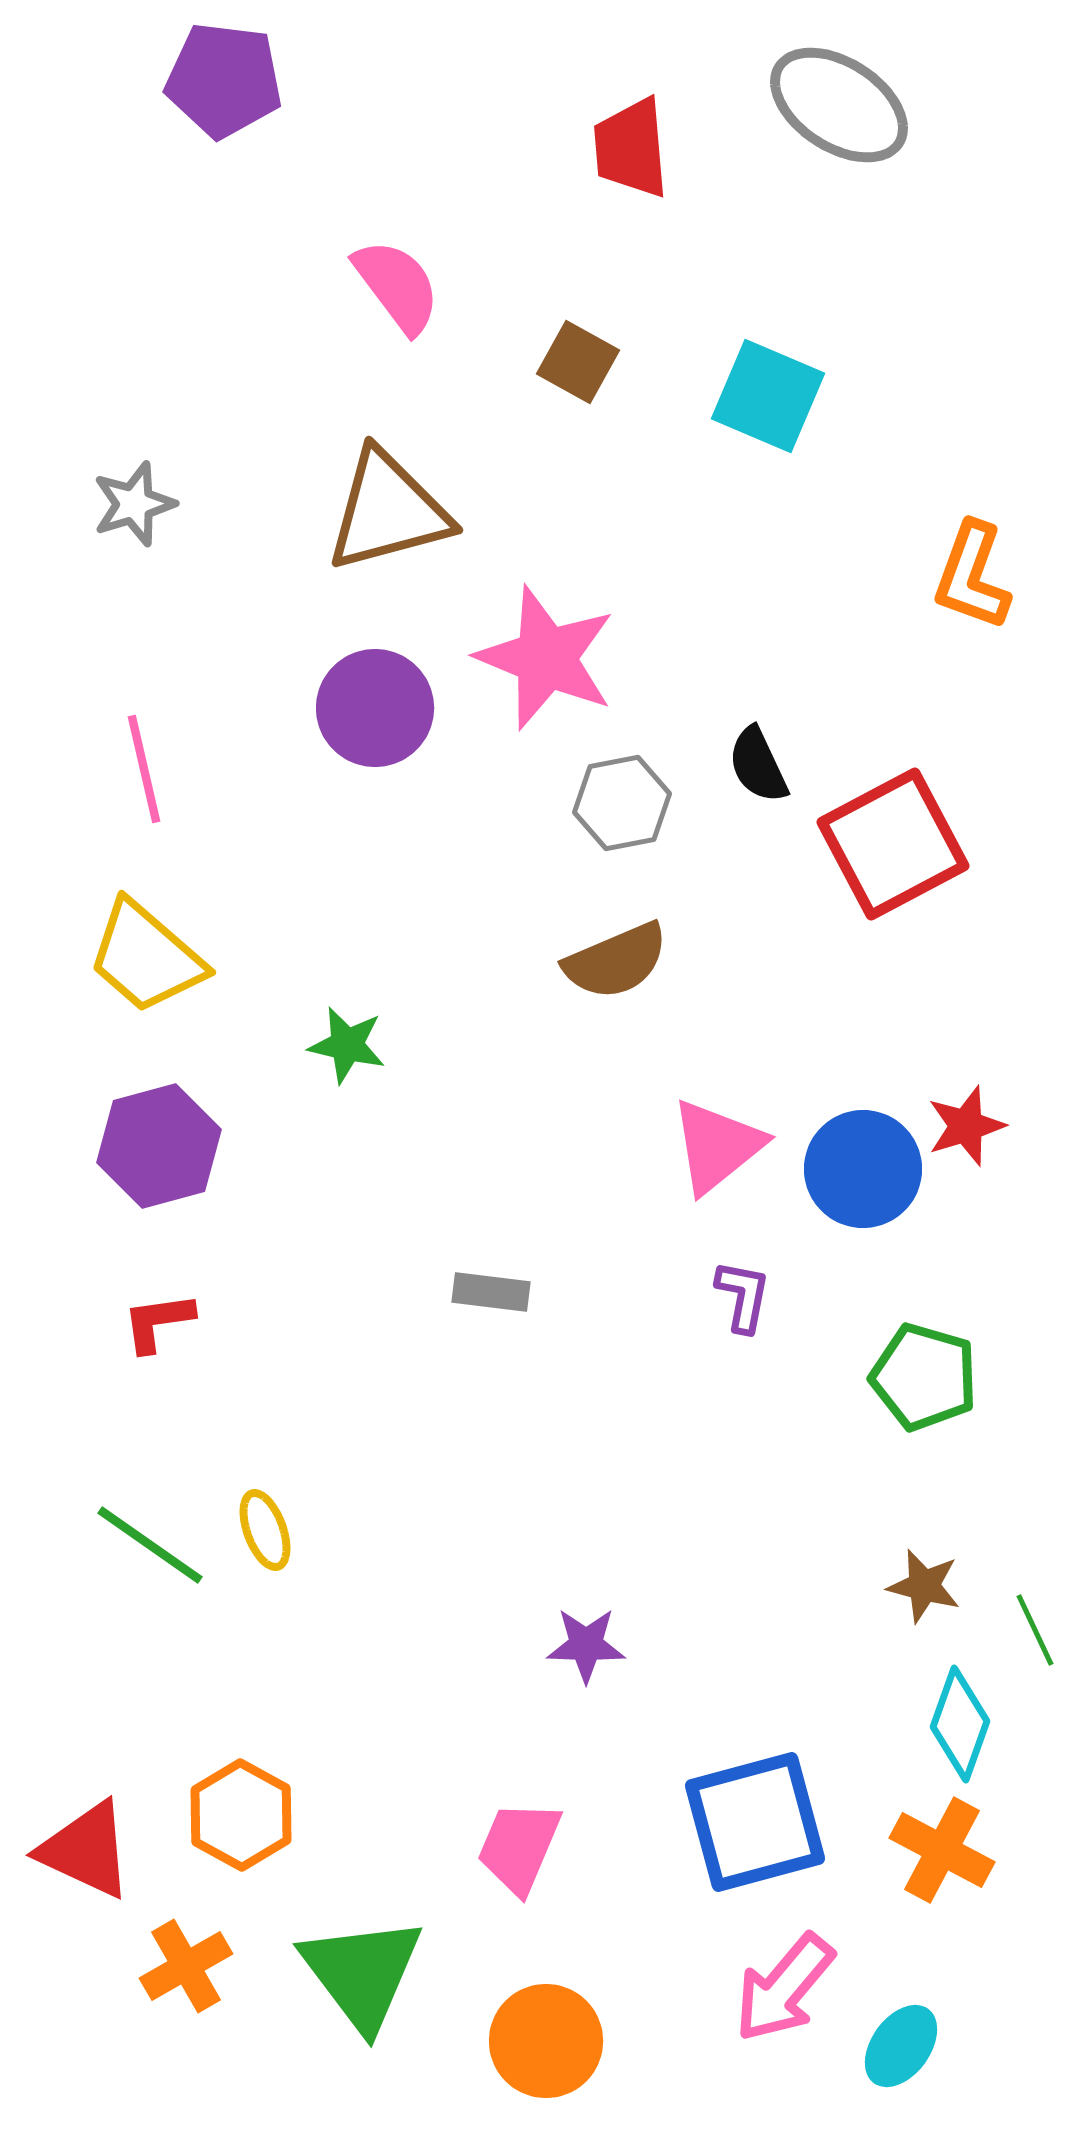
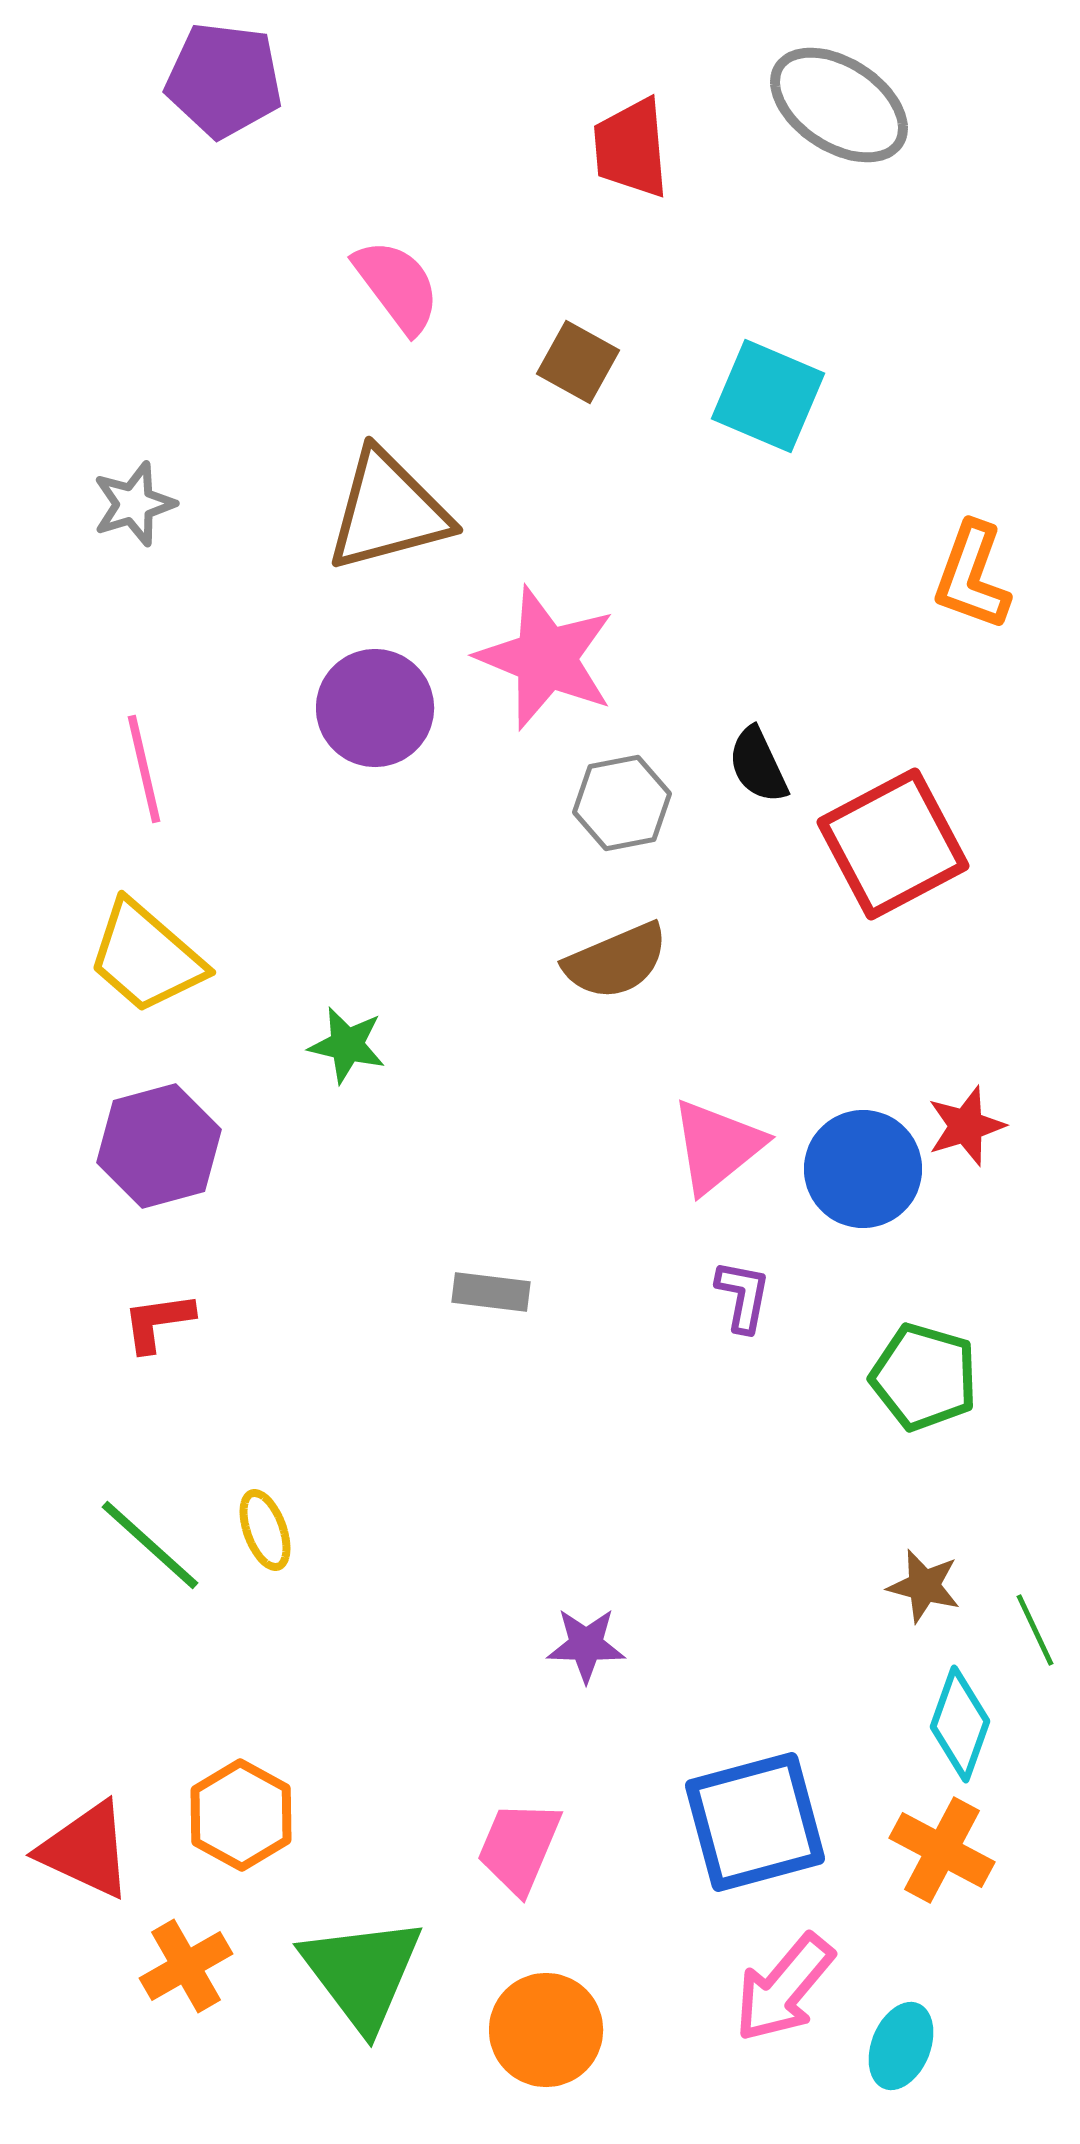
green line at (150, 1545): rotated 7 degrees clockwise
orange circle at (546, 2041): moved 11 px up
cyan ellipse at (901, 2046): rotated 14 degrees counterclockwise
